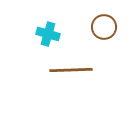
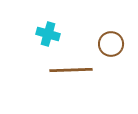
brown circle: moved 7 px right, 17 px down
